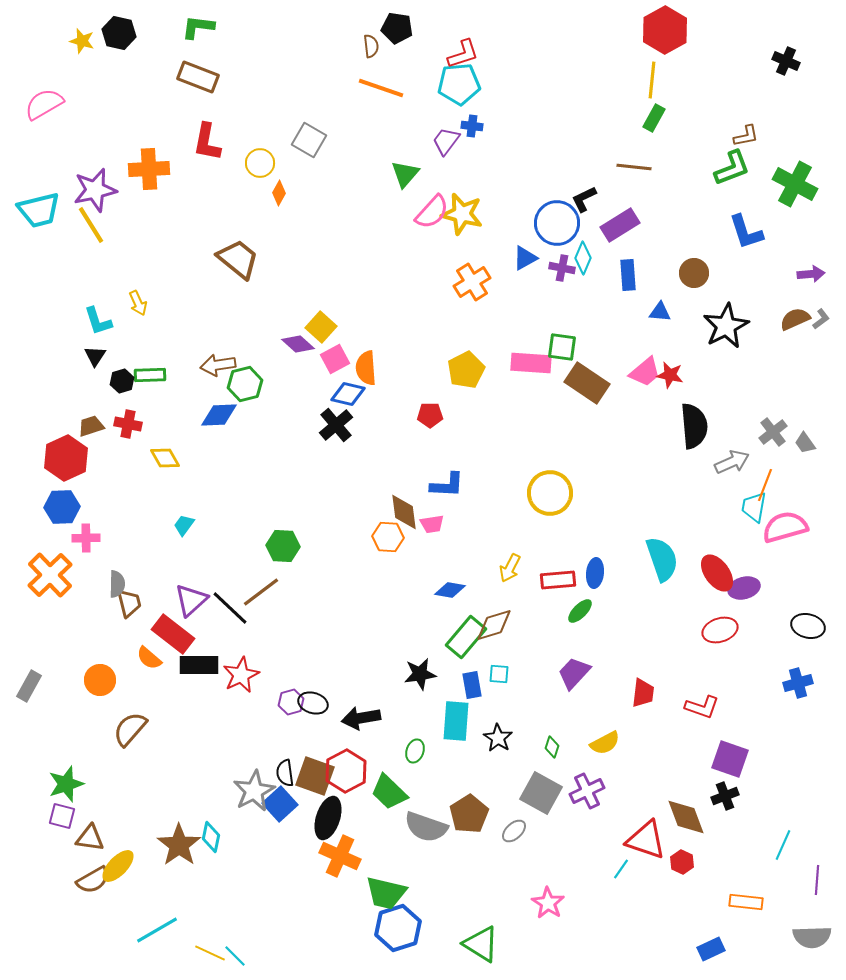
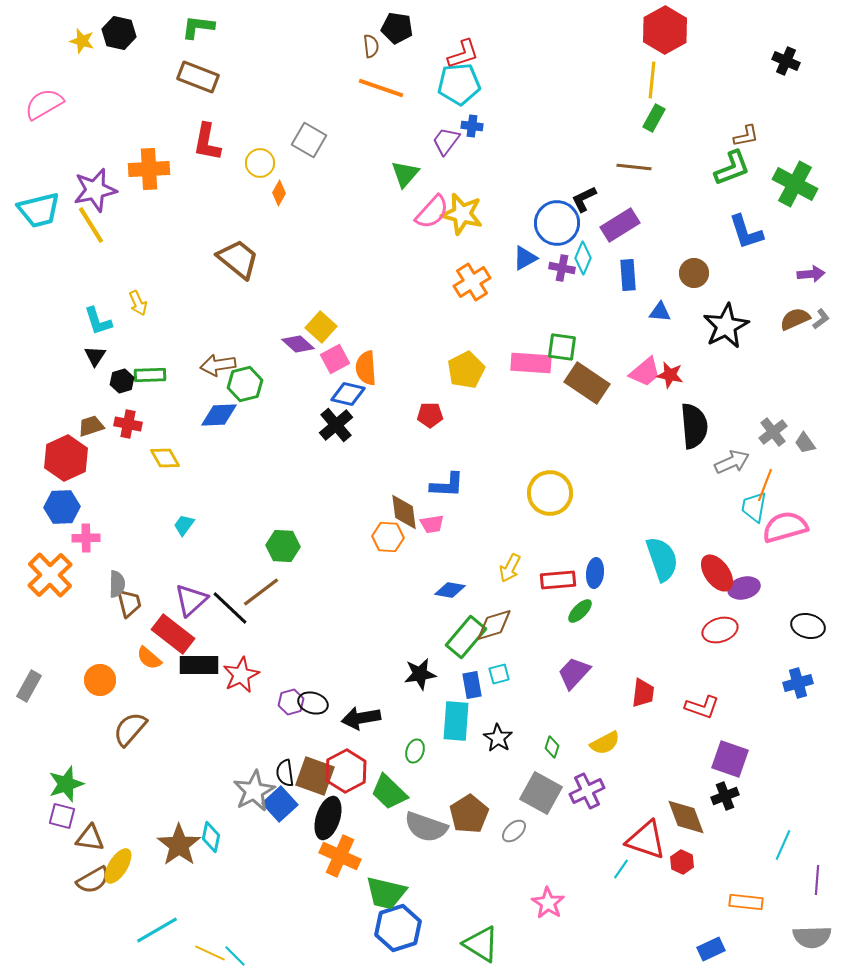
cyan square at (499, 674): rotated 20 degrees counterclockwise
yellow ellipse at (118, 866): rotated 12 degrees counterclockwise
